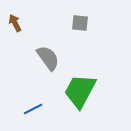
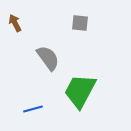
blue line: rotated 12 degrees clockwise
